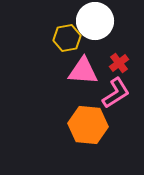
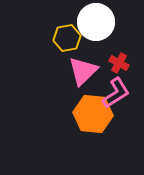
white circle: moved 1 px right, 1 px down
red cross: rotated 24 degrees counterclockwise
pink triangle: rotated 48 degrees counterclockwise
orange hexagon: moved 5 px right, 11 px up
